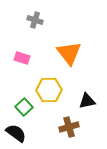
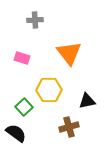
gray cross: rotated 21 degrees counterclockwise
